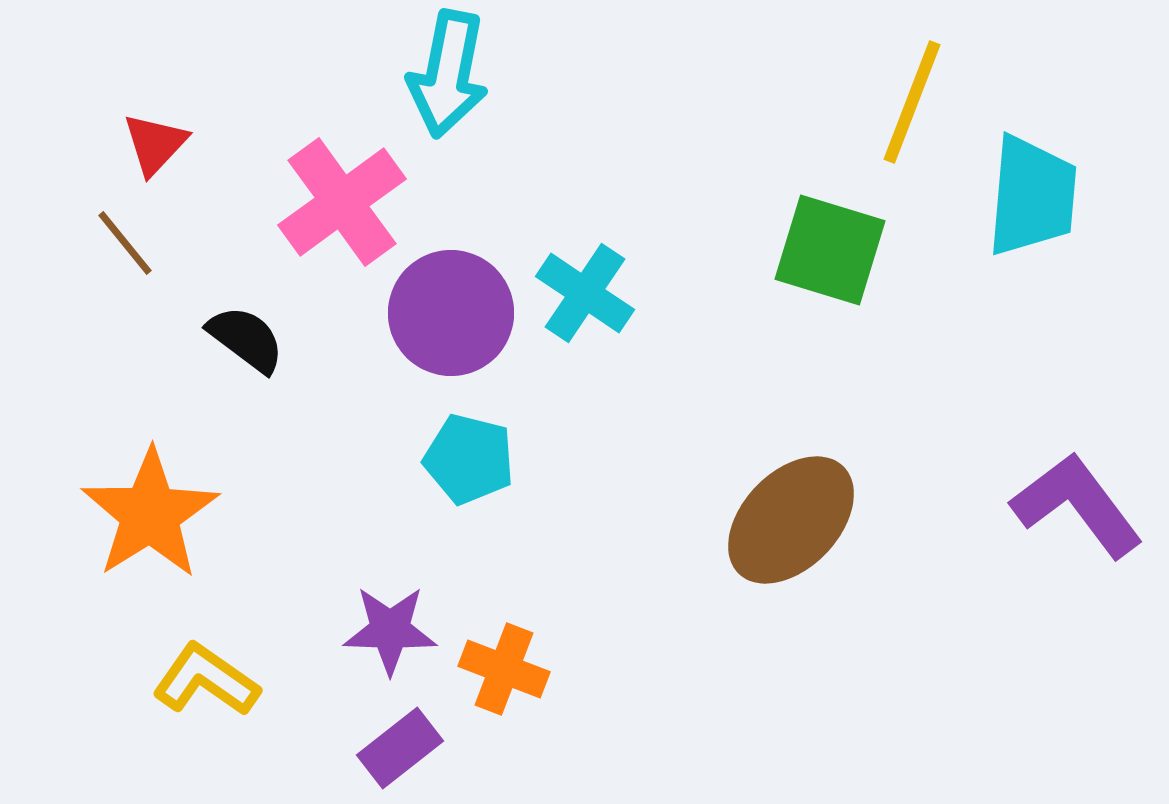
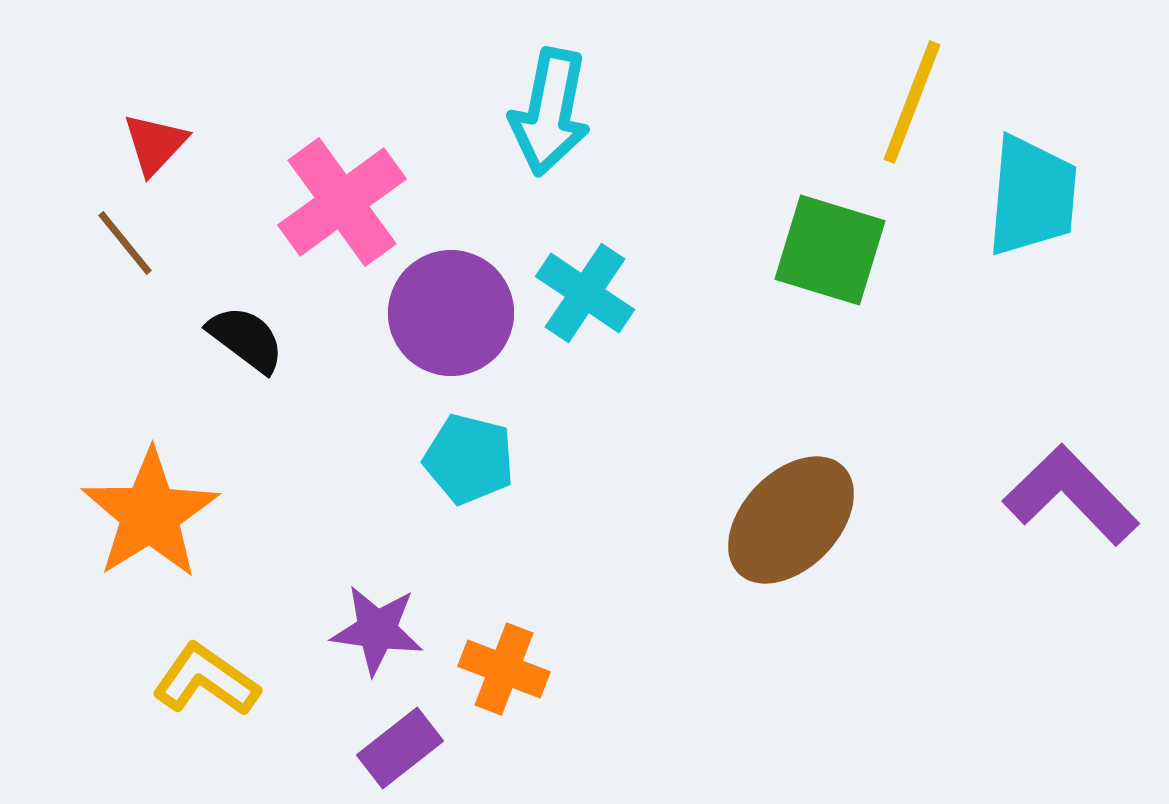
cyan arrow: moved 102 px right, 38 px down
purple L-shape: moved 6 px left, 10 px up; rotated 7 degrees counterclockwise
purple star: moved 13 px left; rotated 6 degrees clockwise
